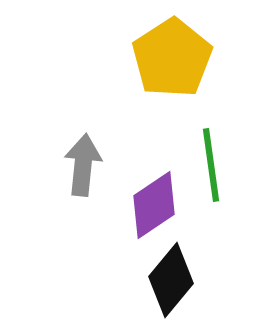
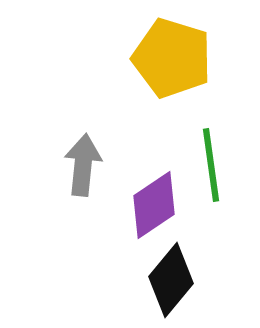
yellow pentagon: rotated 22 degrees counterclockwise
